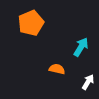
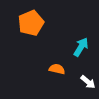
white arrow: rotated 98 degrees clockwise
